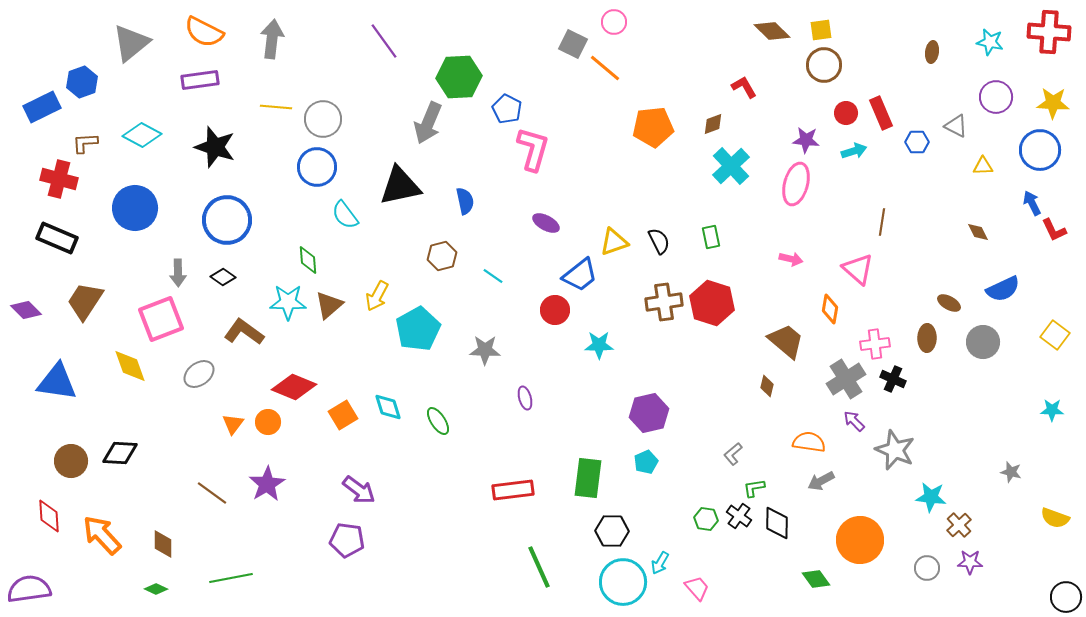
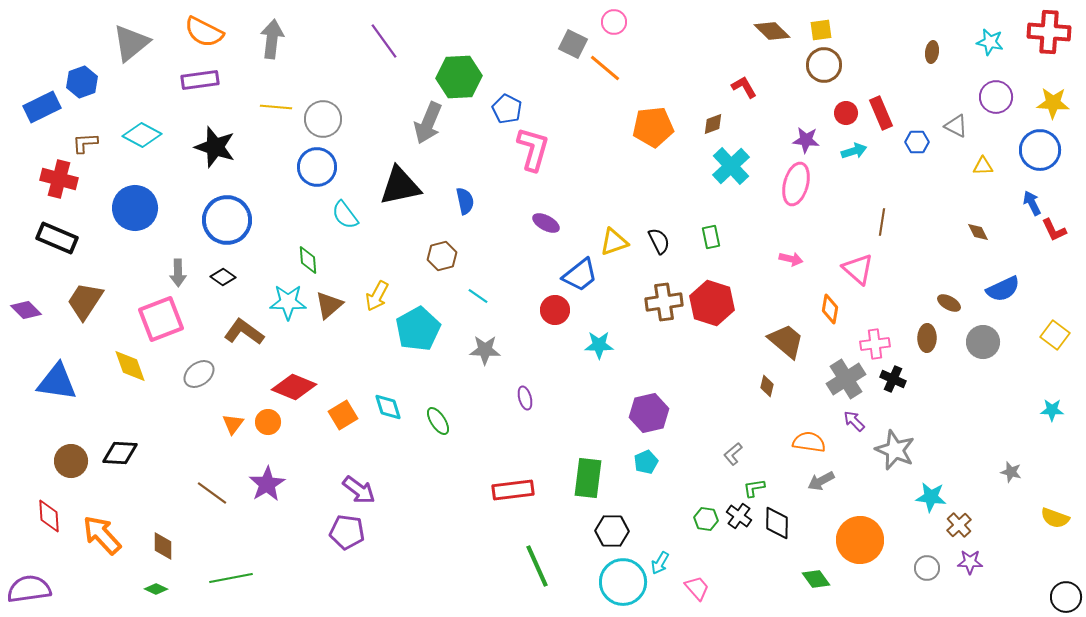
cyan line at (493, 276): moved 15 px left, 20 px down
purple pentagon at (347, 540): moved 8 px up
brown diamond at (163, 544): moved 2 px down
green line at (539, 567): moved 2 px left, 1 px up
